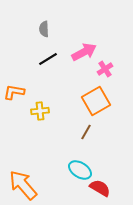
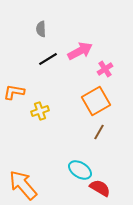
gray semicircle: moved 3 px left
pink arrow: moved 4 px left, 1 px up
yellow cross: rotated 12 degrees counterclockwise
brown line: moved 13 px right
